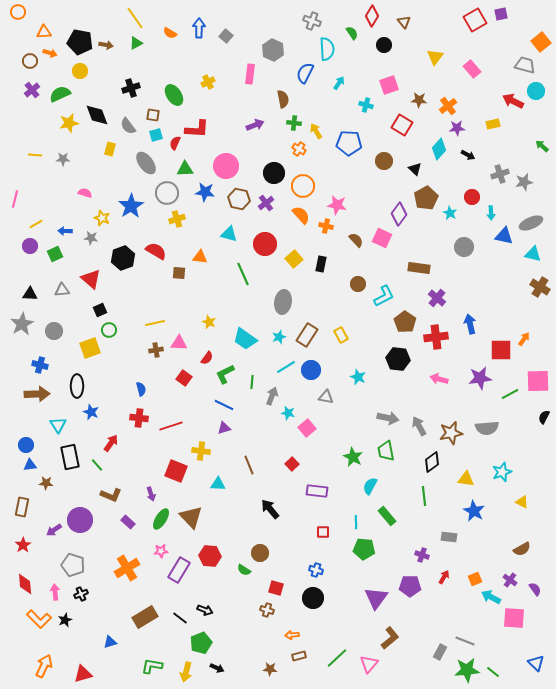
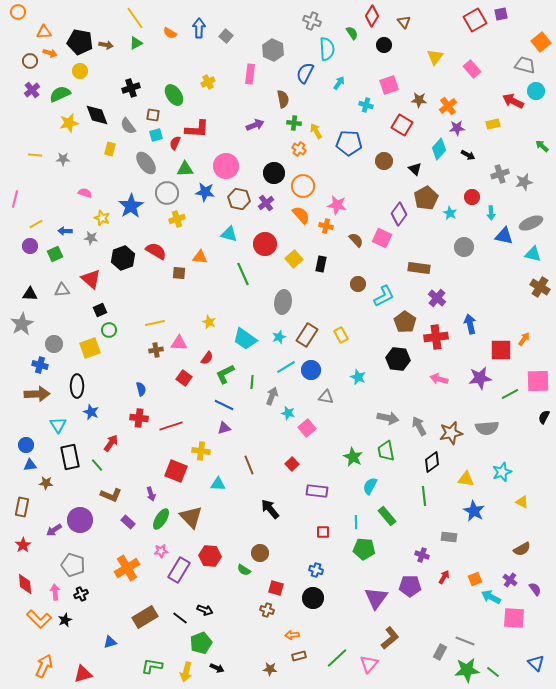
gray circle at (54, 331): moved 13 px down
